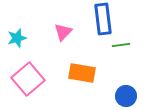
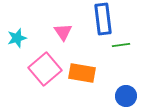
pink triangle: rotated 18 degrees counterclockwise
pink square: moved 17 px right, 10 px up
